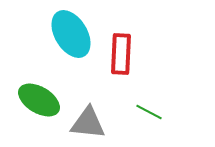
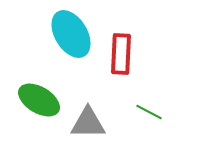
gray triangle: rotated 6 degrees counterclockwise
